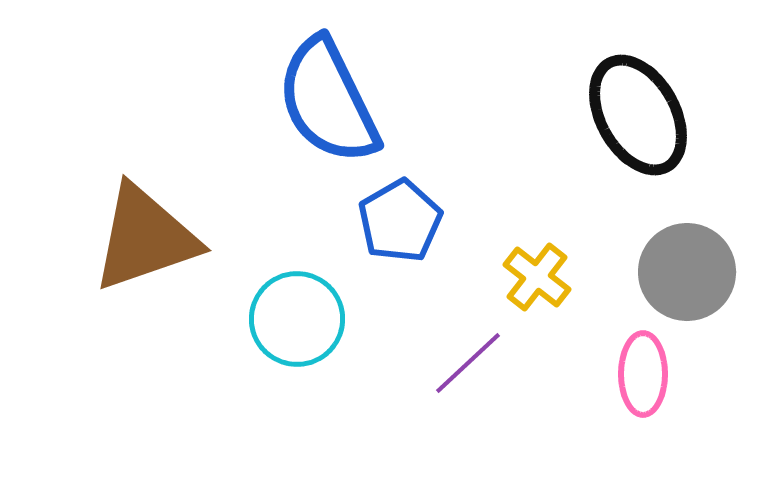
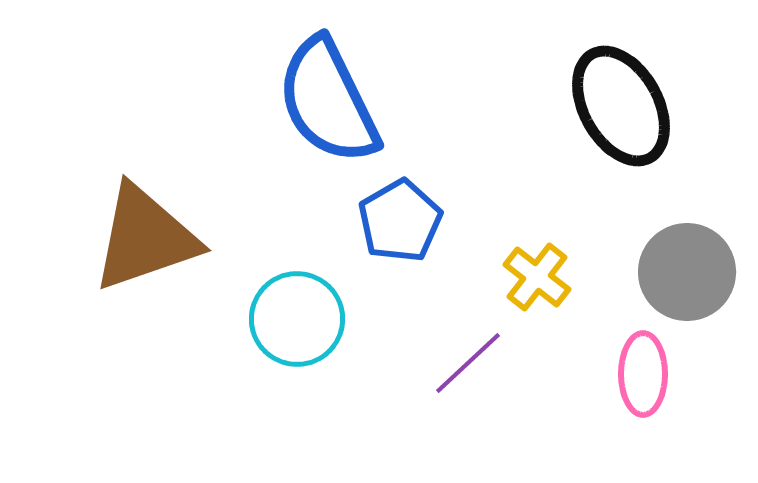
black ellipse: moved 17 px left, 9 px up
